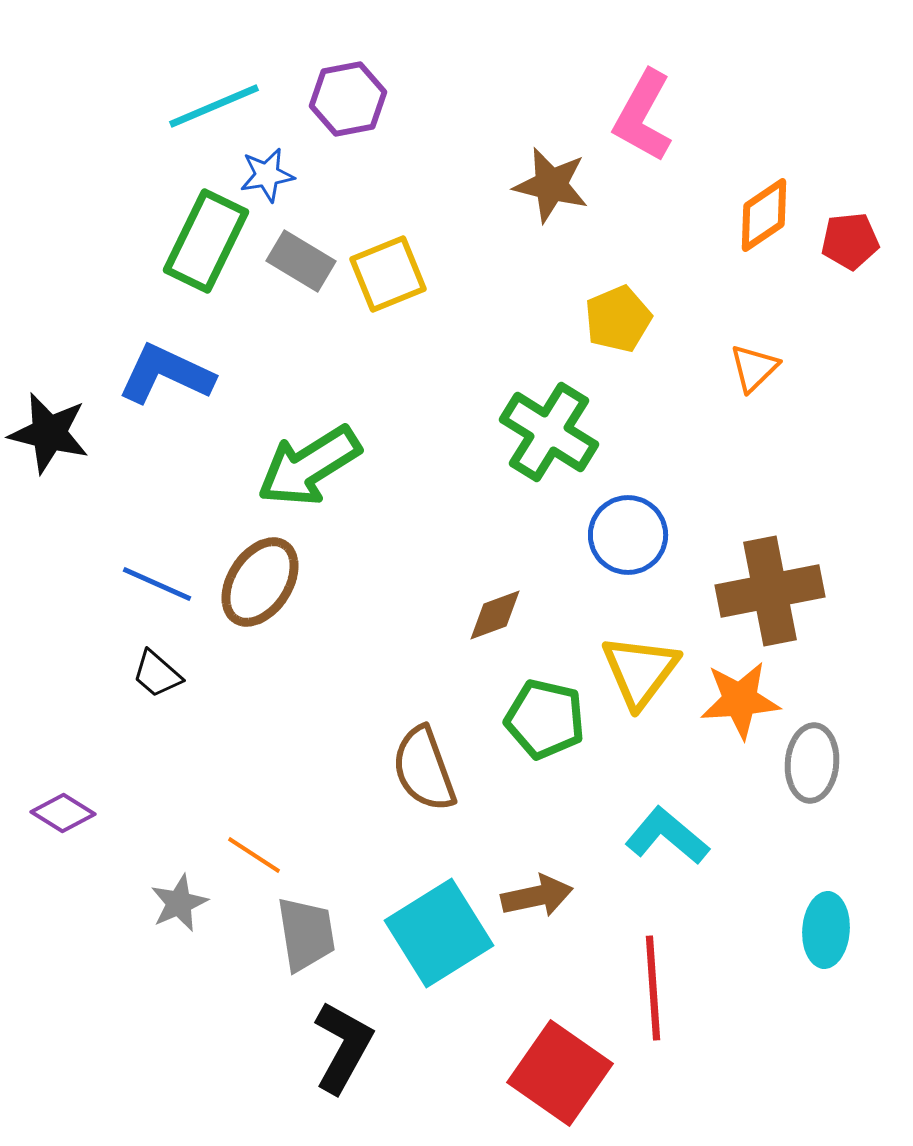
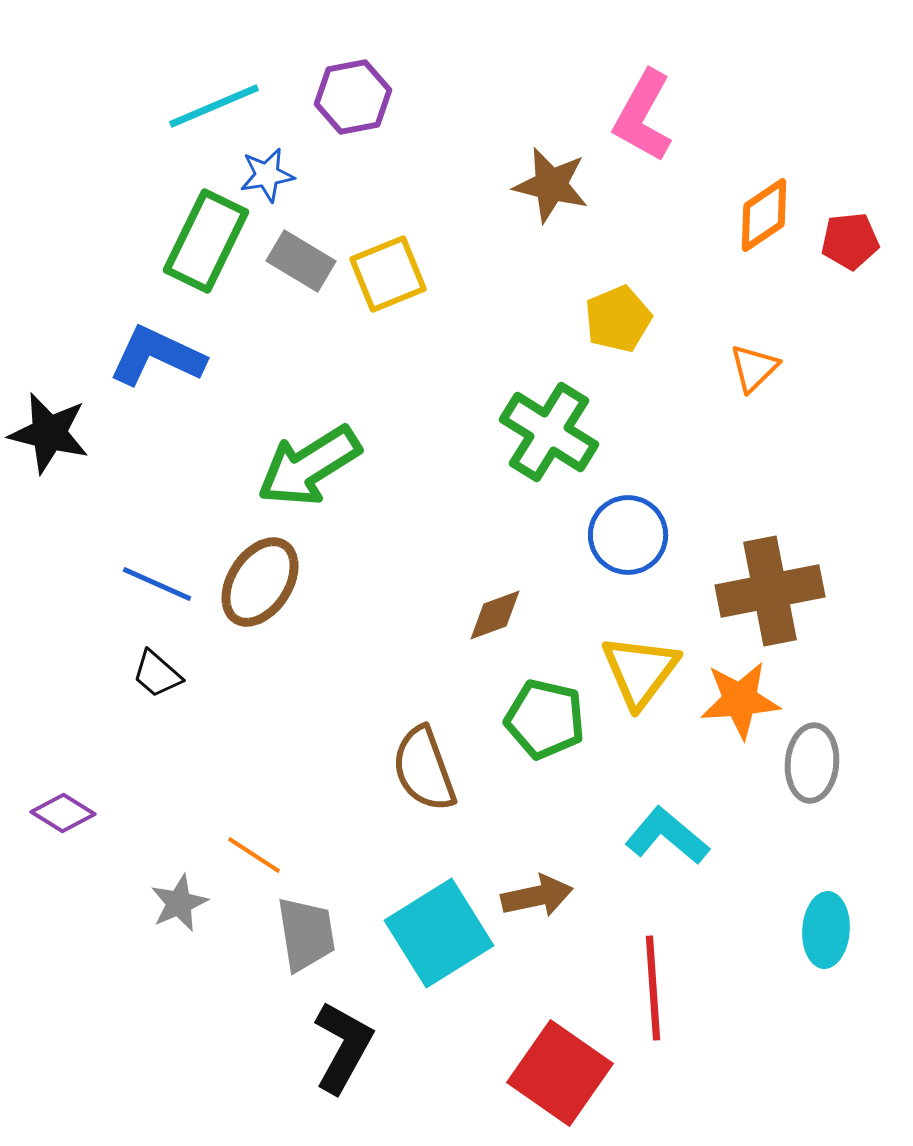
purple hexagon: moved 5 px right, 2 px up
blue L-shape: moved 9 px left, 18 px up
